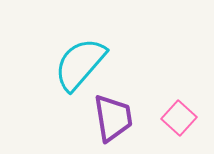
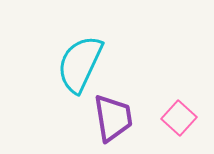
cyan semicircle: rotated 16 degrees counterclockwise
